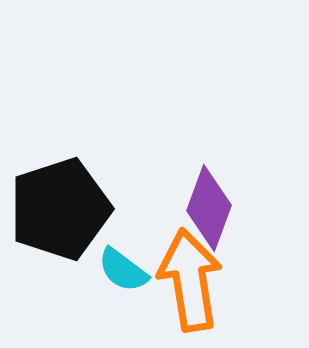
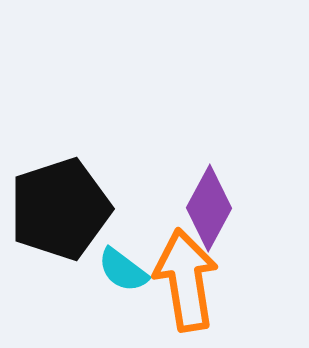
purple diamond: rotated 8 degrees clockwise
orange arrow: moved 4 px left
